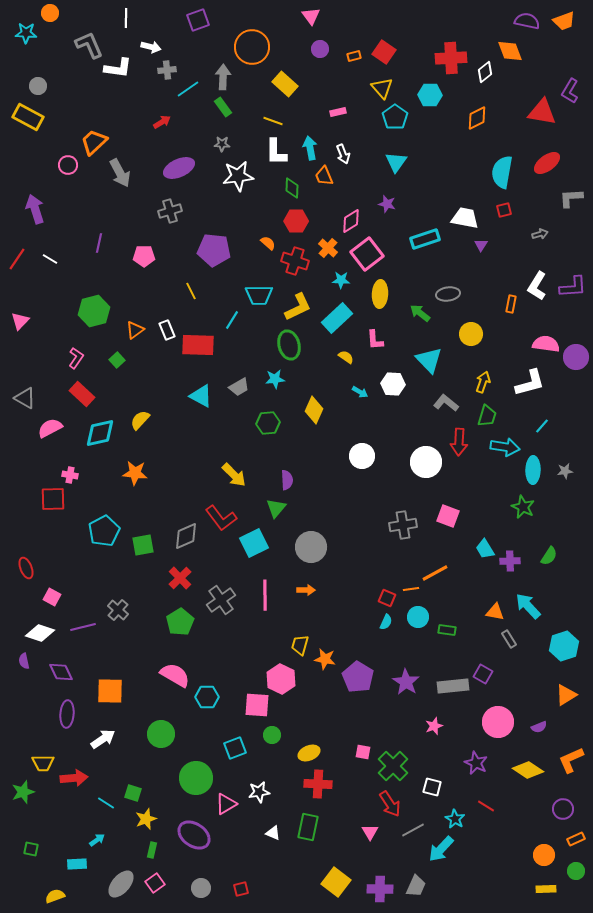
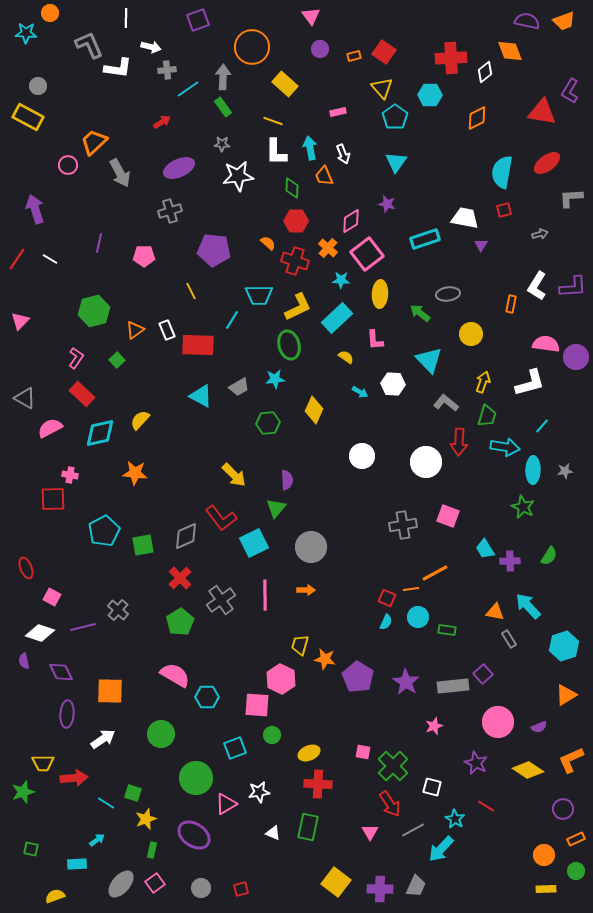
purple square at (483, 674): rotated 18 degrees clockwise
